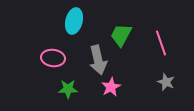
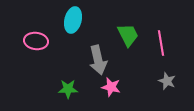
cyan ellipse: moved 1 px left, 1 px up
green trapezoid: moved 7 px right; rotated 125 degrees clockwise
pink line: rotated 10 degrees clockwise
pink ellipse: moved 17 px left, 17 px up
gray star: moved 1 px right, 1 px up
pink star: rotated 30 degrees counterclockwise
